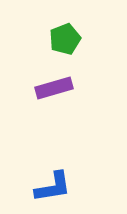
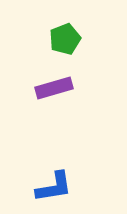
blue L-shape: moved 1 px right
